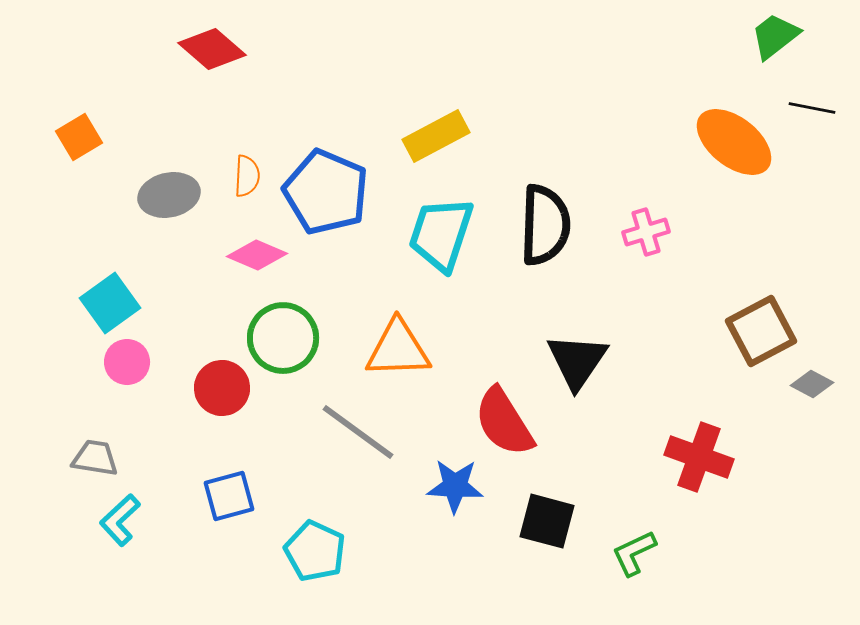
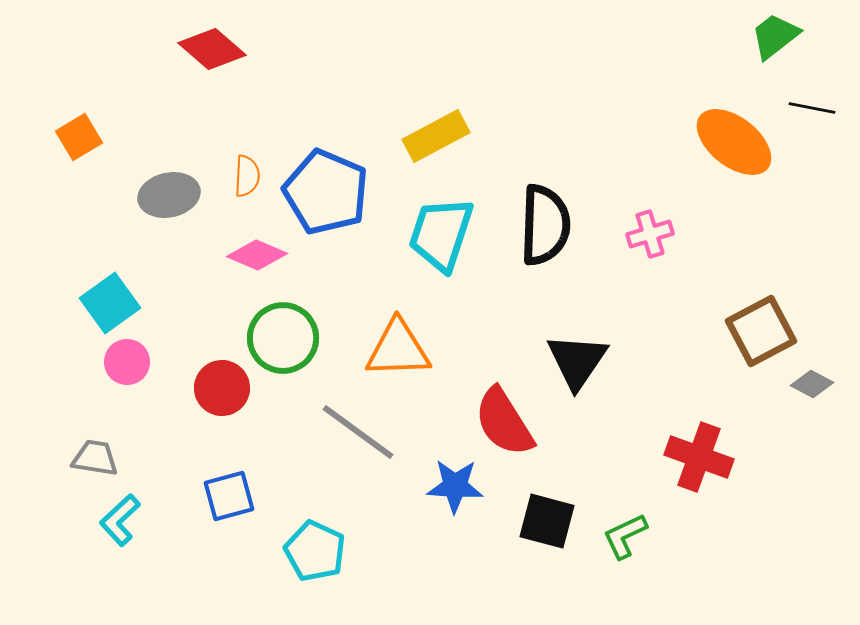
pink cross: moved 4 px right, 2 px down
green L-shape: moved 9 px left, 17 px up
